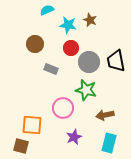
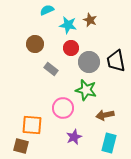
gray rectangle: rotated 16 degrees clockwise
